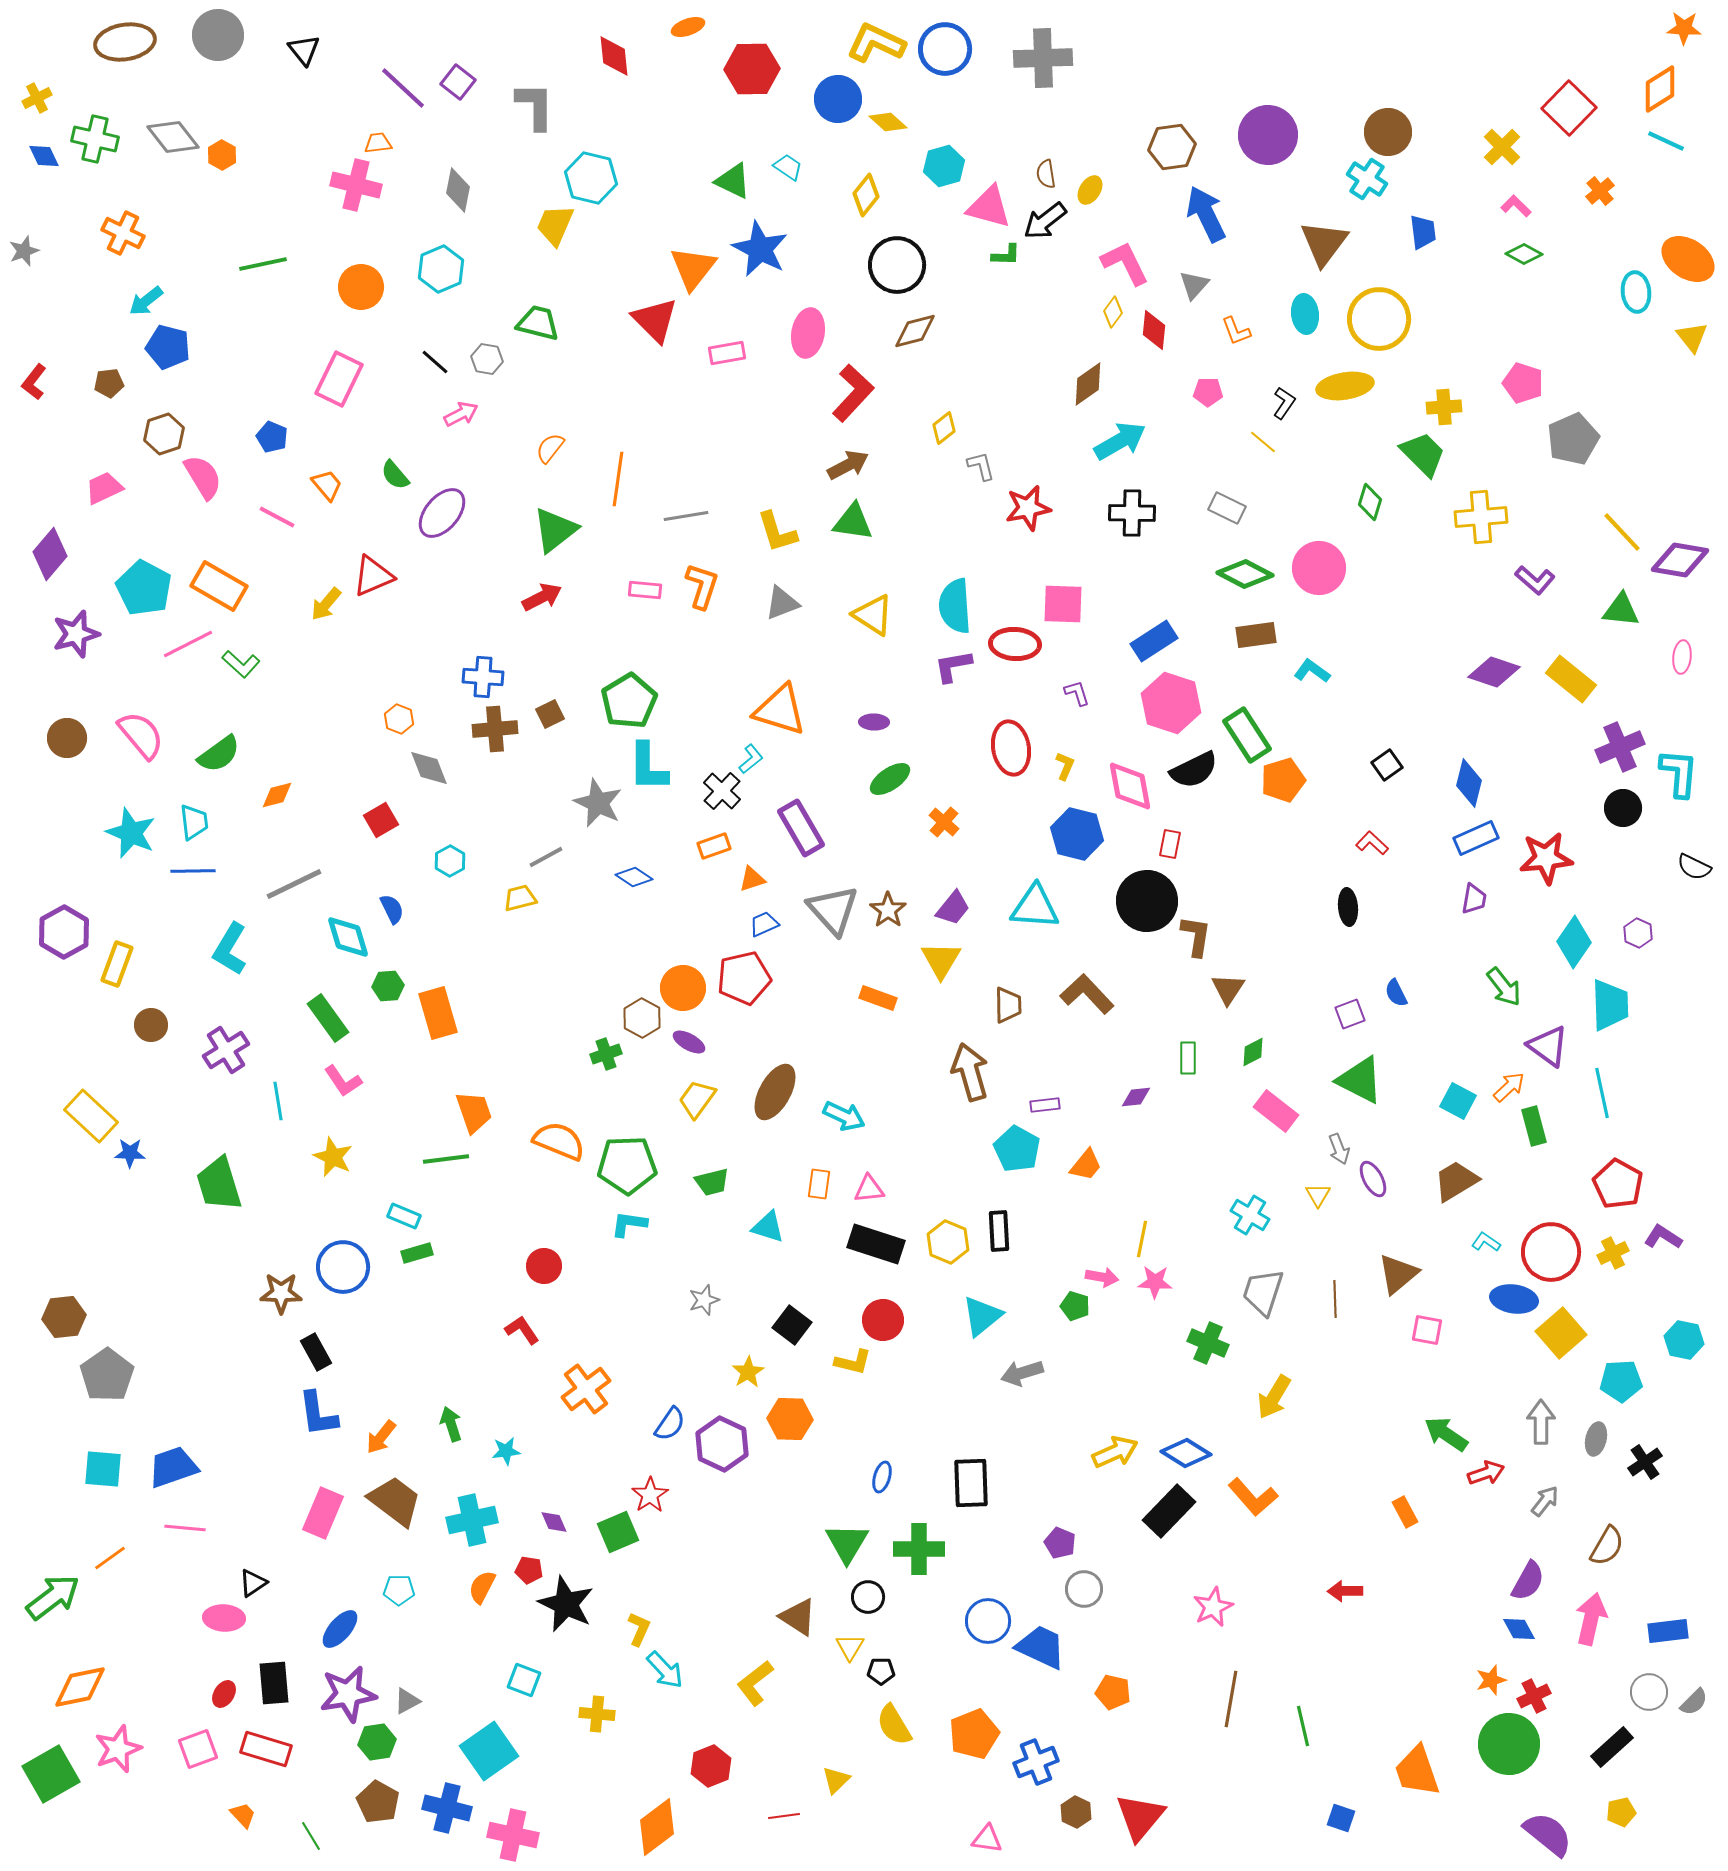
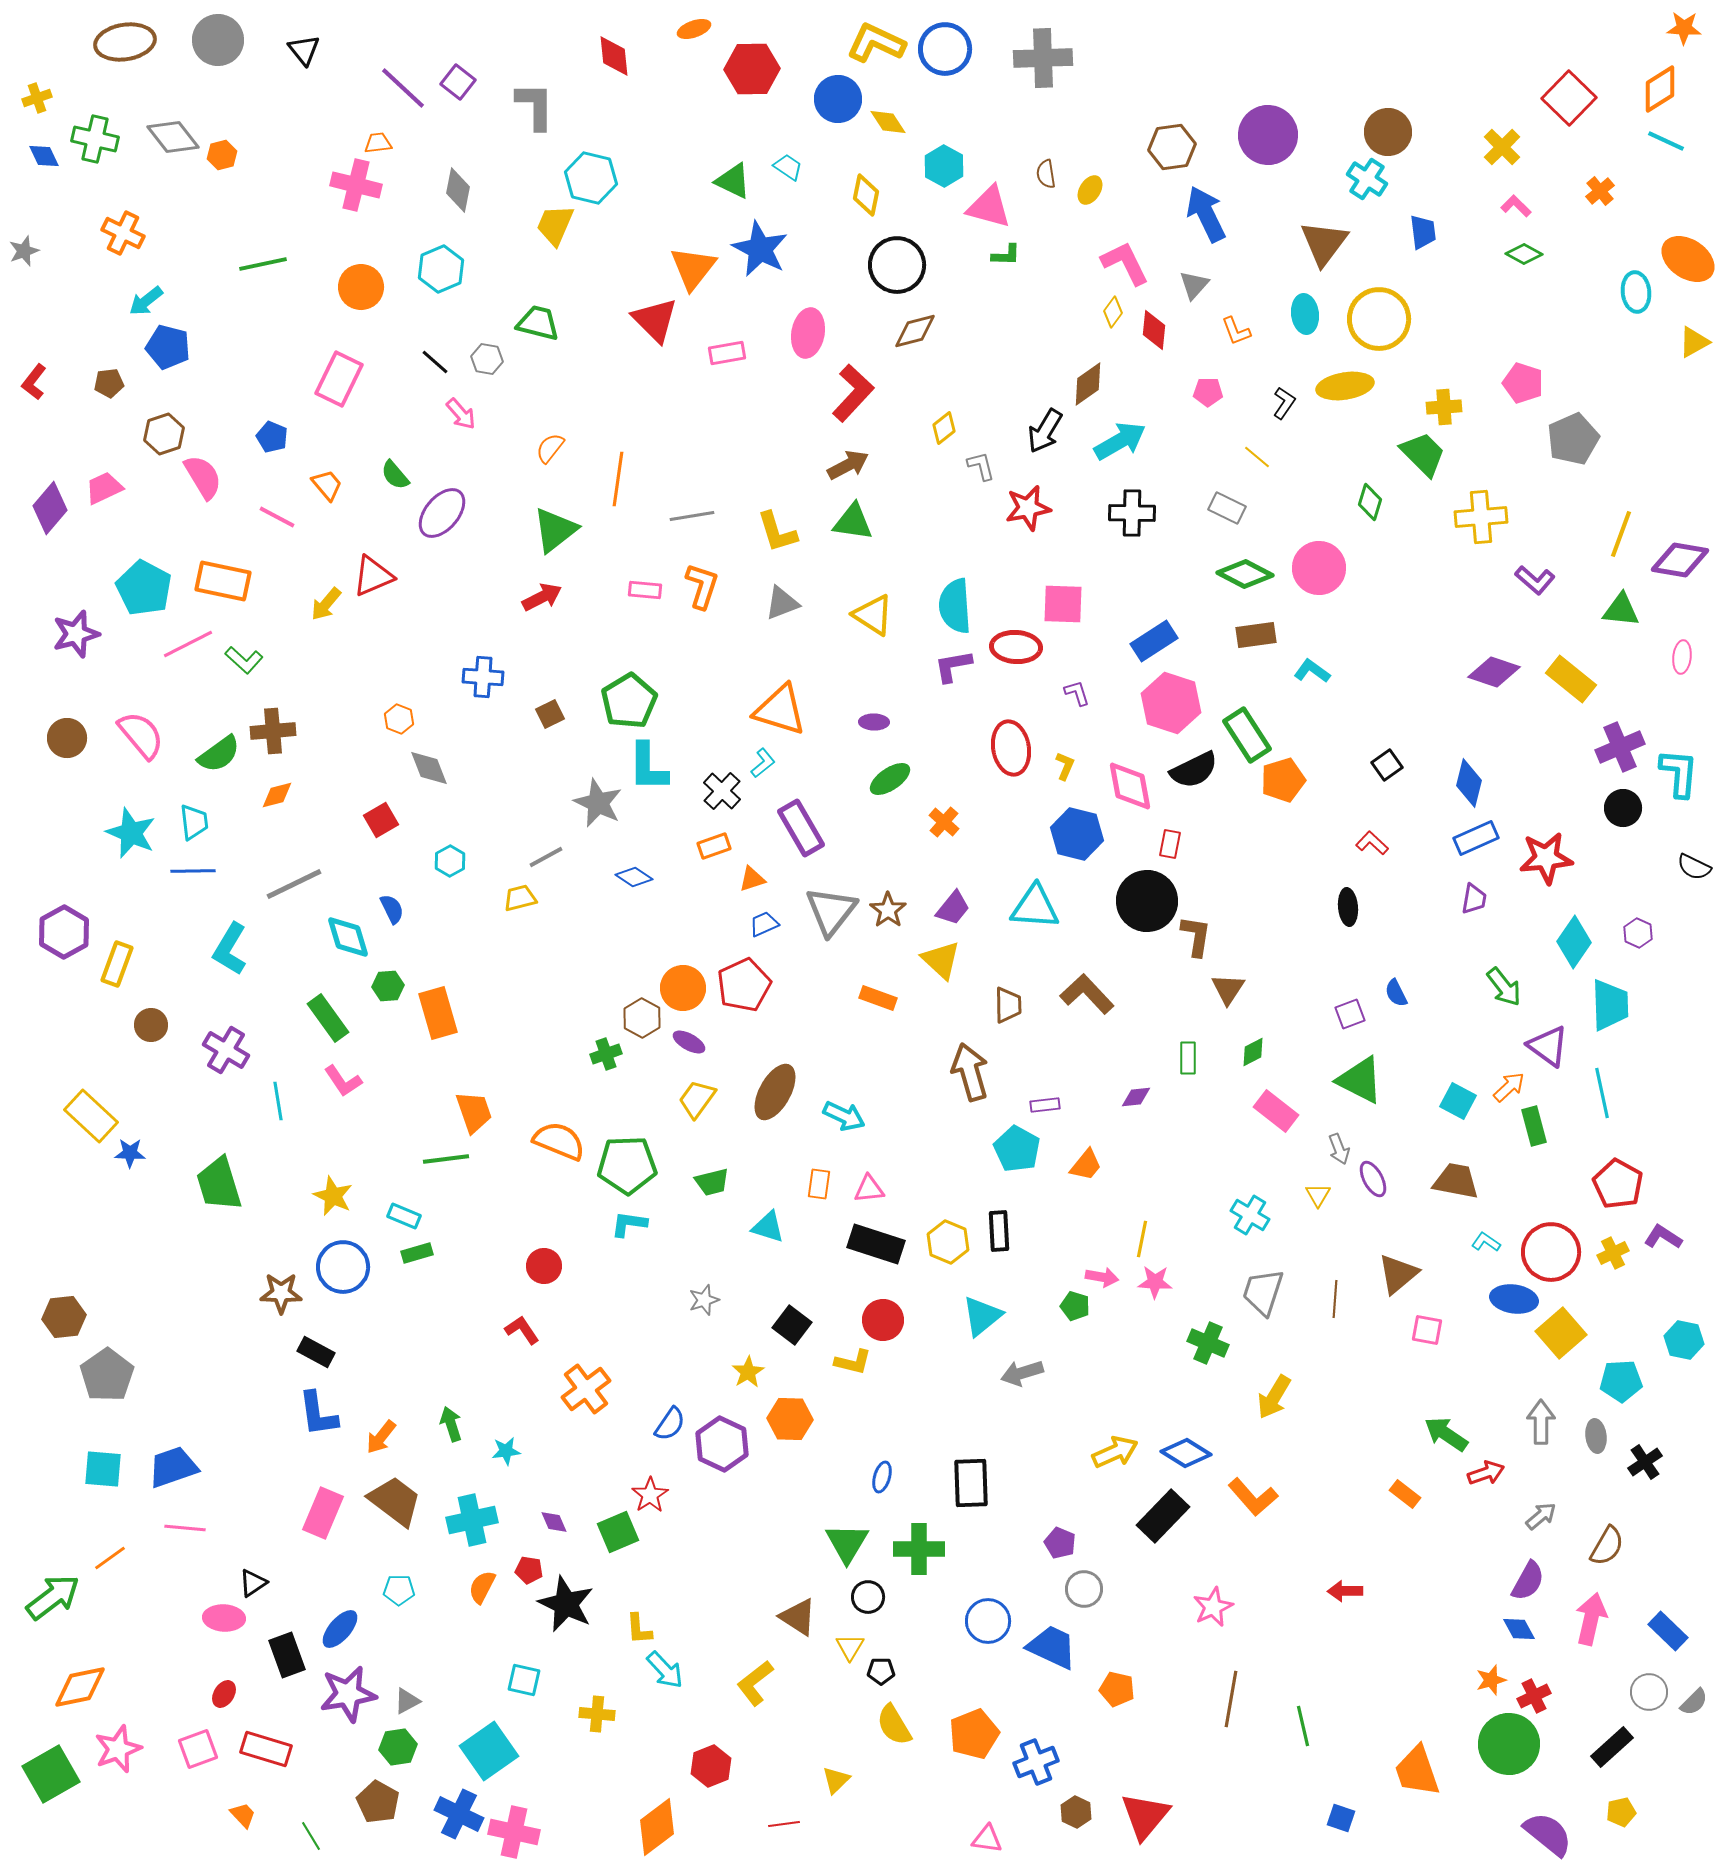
orange ellipse at (688, 27): moved 6 px right, 2 px down
gray circle at (218, 35): moved 5 px down
yellow cross at (37, 98): rotated 8 degrees clockwise
red square at (1569, 108): moved 10 px up
yellow diamond at (888, 122): rotated 15 degrees clockwise
orange hexagon at (222, 155): rotated 16 degrees clockwise
cyan hexagon at (944, 166): rotated 15 degrees counterclockwise
yellow diamond at (866, 195): rotated 27 degrees counterclockwise
black arrow at (1045, 221): moved 210 px down; rotated 21 degrees counterclockwise
yellow triangle at (1692, 337): moved 2 px right, 5 px down; rotated 40 degrees clockwise
pink arrow at (461, 414): rotated 76 degrees clockwise
yellow line at (1263, 442): moved 6 px left, 15 px down
gray line at (686, 516): moved 6 px right
yellow line at (1622, 532): moved 1 px left, 2 px down; rotated 63 degrees clockwise
purple diamond at (50, 554): moved 46 px up
orange rectangle at (219, 586): moved 4 px right, 5 px up; rotated 18 degrees counterclockwise
red ellipse at (1015, 644): moved 1 px right, 3 px down
green L-shape at (241, 664): moved 3 px right, 4 px up
brown cross at (495, 729): moved 222 px left, 2 px down
cyan L-shape at (751, 759): moved 12 px right, 4 px down
gray triangle at (833, 910): moved 2 px left, 1 px down; rotated 20 degrees clockwise
yellow triangle at (941, 960): rotated 18 degrees counterclockwise
red pentagon at (744, 978): moved 7 px down; rotated 12 degrees counterclockwise
purple cross at (226, 1050): rotated 27 degrees counterclockwise
yellow star at (333, 1157): moved 39 px down
brown trapezoid at (1456, 1181): rotated 42 degrees clockwise
brown line at (1335, 1299): rotated 6 degrees clockwise
black rectangle at (316, 1352): rotated 33 degrees counterclockwise
gray ellipse at (1596, 1439): moved 3 px up; rotated 20 degrees counterclockwise
gray arrow at (1545, 1501): moved 4 px left, 15 px down; rotated 12 degrees clockwise
black rectangle at (1169, 1511): moved 6 px left, 5 px down
orange rectangle at (1405, 1512): moved 18 px up; rotated 24 degrees counterclockwise
yellow L-shape at (639, 1629): rotated 152 degrees clockwise
blue rectangle at (1668, 1631): rotated 51 degrees clockwise
blue trapezoid at (1041, 1647): moved 11 px right
cyan square at (524, 1680): rotated 8 degrees counterclockwise
black rectangle at (274, 1683): moved 13 px right, 28 px up; rotated 15 degrees counterclockwise
orange pentagon at (1113, 1692): moved 4 px right, 3 px up
green hexagon at (377, 1742): moved 21 px right, 5 px down
blue cross at (447, 1808): moved 12 px right, 6 px down; rotated 12 degrees clockwise
red line at (784, 1816): moved 8 px down
red triangle at (1140, 1817): moved 5 px right, 1 px up
pink cross at (513, 1835): moved 1 px right, 3 px up
